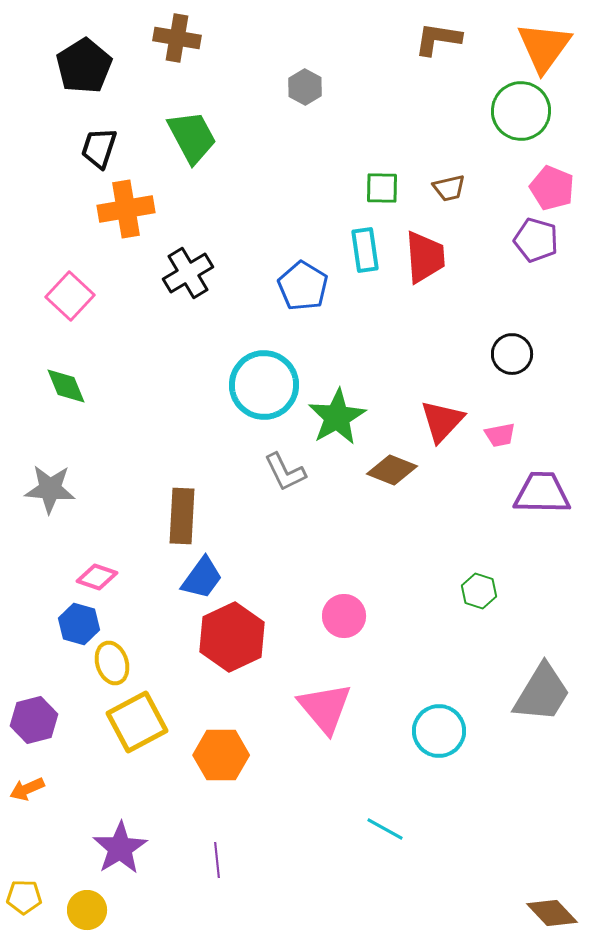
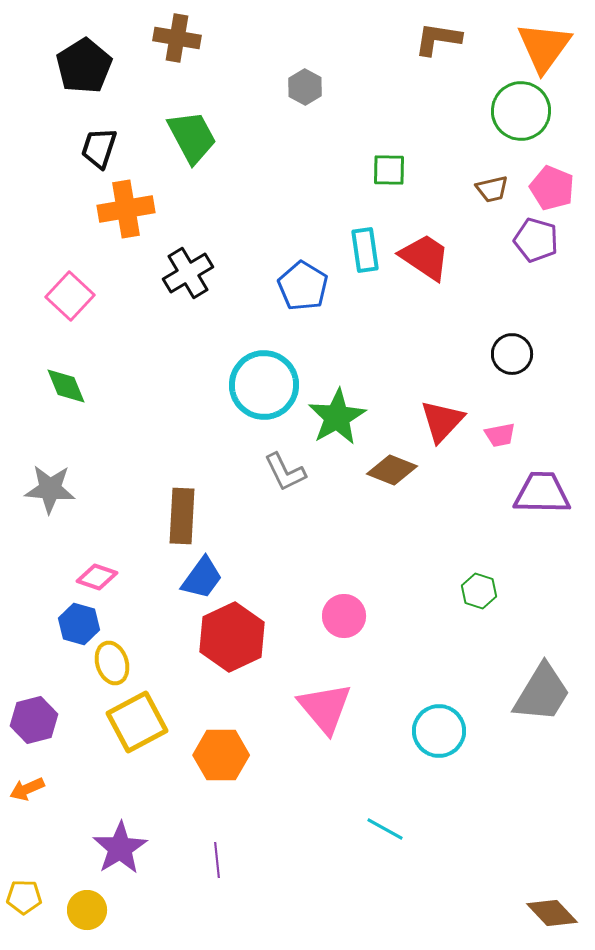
green square at (382, 188): moved 7 px right, 18 px up
brown trapezoid at (449, 188): moved 43 px right, 1 px down
red trapezoid at (425, 257): rotated 52 degrees counterclockwise
